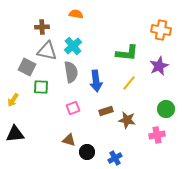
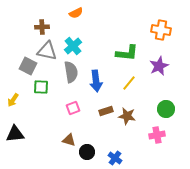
orange semicircle: moved 1 px up; rotated 144 degrees clockwise
gray square: moved 1 px right, 1 px up
brown star: moved 4 px up
blue cross: rotated 24 degrees counterclockwise
